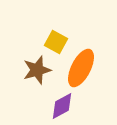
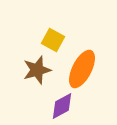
yellow square: moved 3 px left, 2 px up
orange ellipse: moved 1 px right, 1 px down
